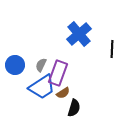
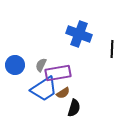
blue cross: rotated 30 degrees counterclockwise
purple rectangle: rotated 60 degrees clockwise
blue trapezoid: moved 2 px right, 2 px down
